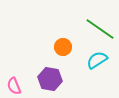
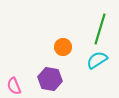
green line: rotated 72 degrees clockwise
